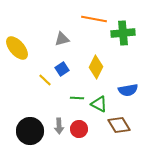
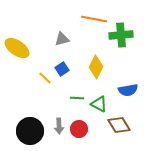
green cross: moved 2 px left, 2 px down
yellow ellipse: rotated 15 degrees counterclockwise
yellow line: moved 2 px up
